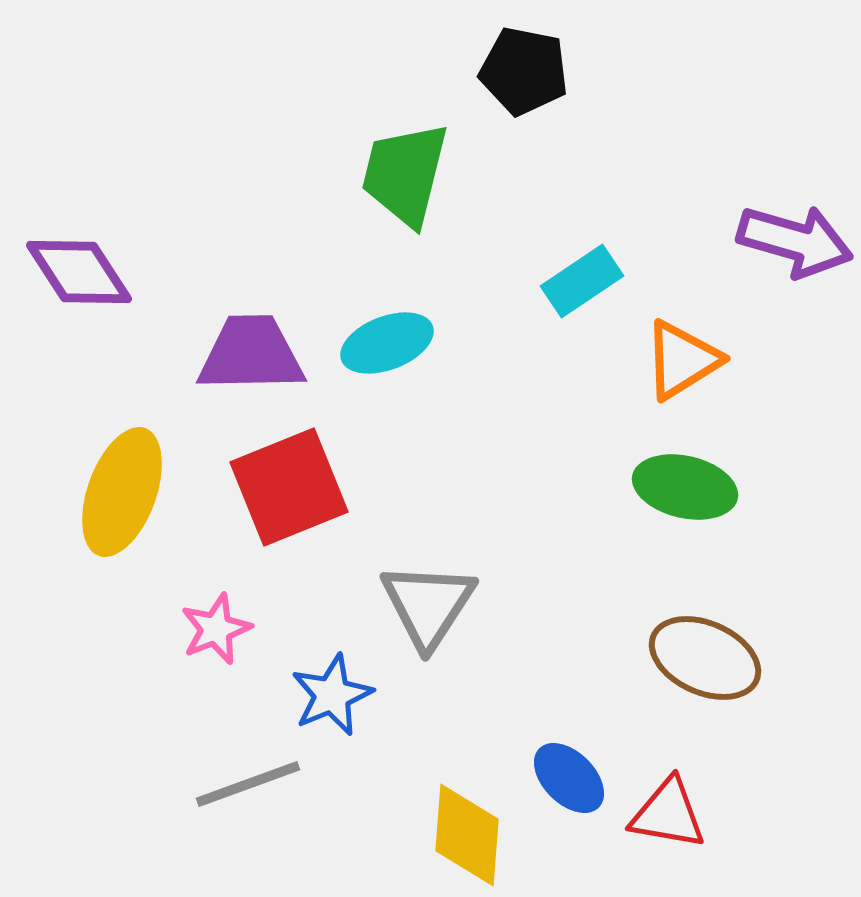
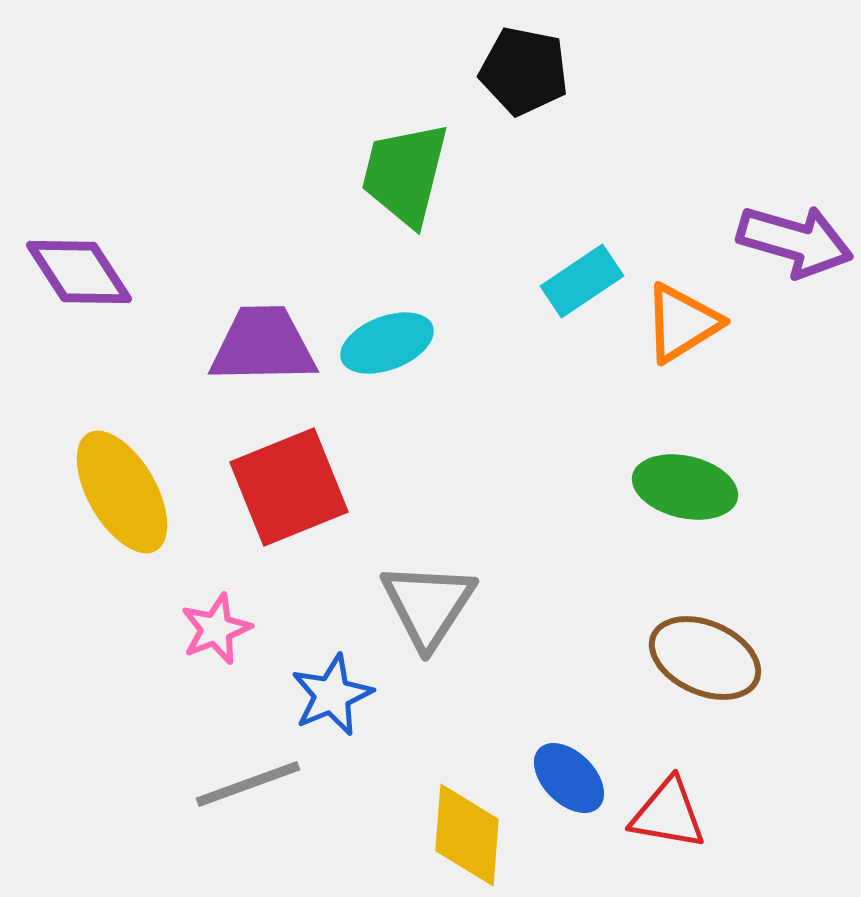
purple trapezoid: moved 12 px right, 9 px up
orange triangle: moved 37 px up
yellow ellipse: rotated 50 degrees counterclockwise
